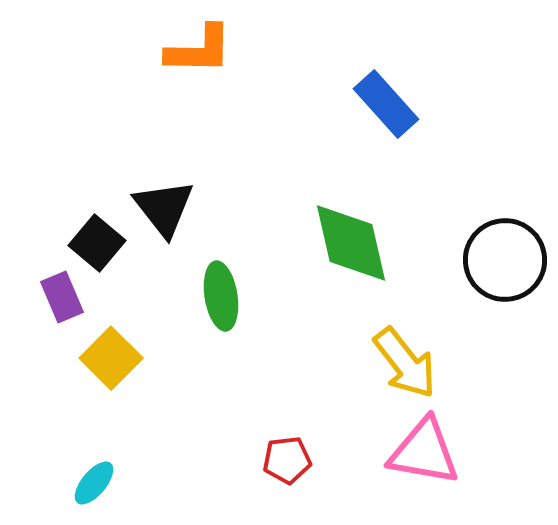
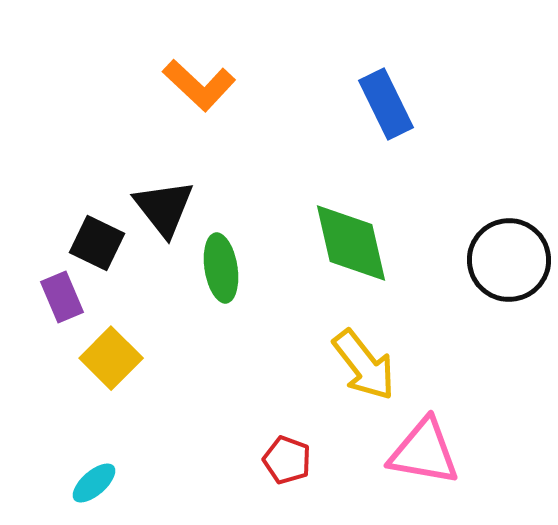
orange L-shape: moved 35 px down; rotated 42 degrees clockwise
blue rectangle: rotated 16 degrees clockwise
black square: rotated 14 degrees counterclockwise
black circle: moved 4 px right
green ellipse: moved 28 px up
yellow arrow: moved 41 px left, 2 px down
red pentagon: rotated 27 degrees clockwise
cyan ellipse: rotated 9 degrees clockwise
